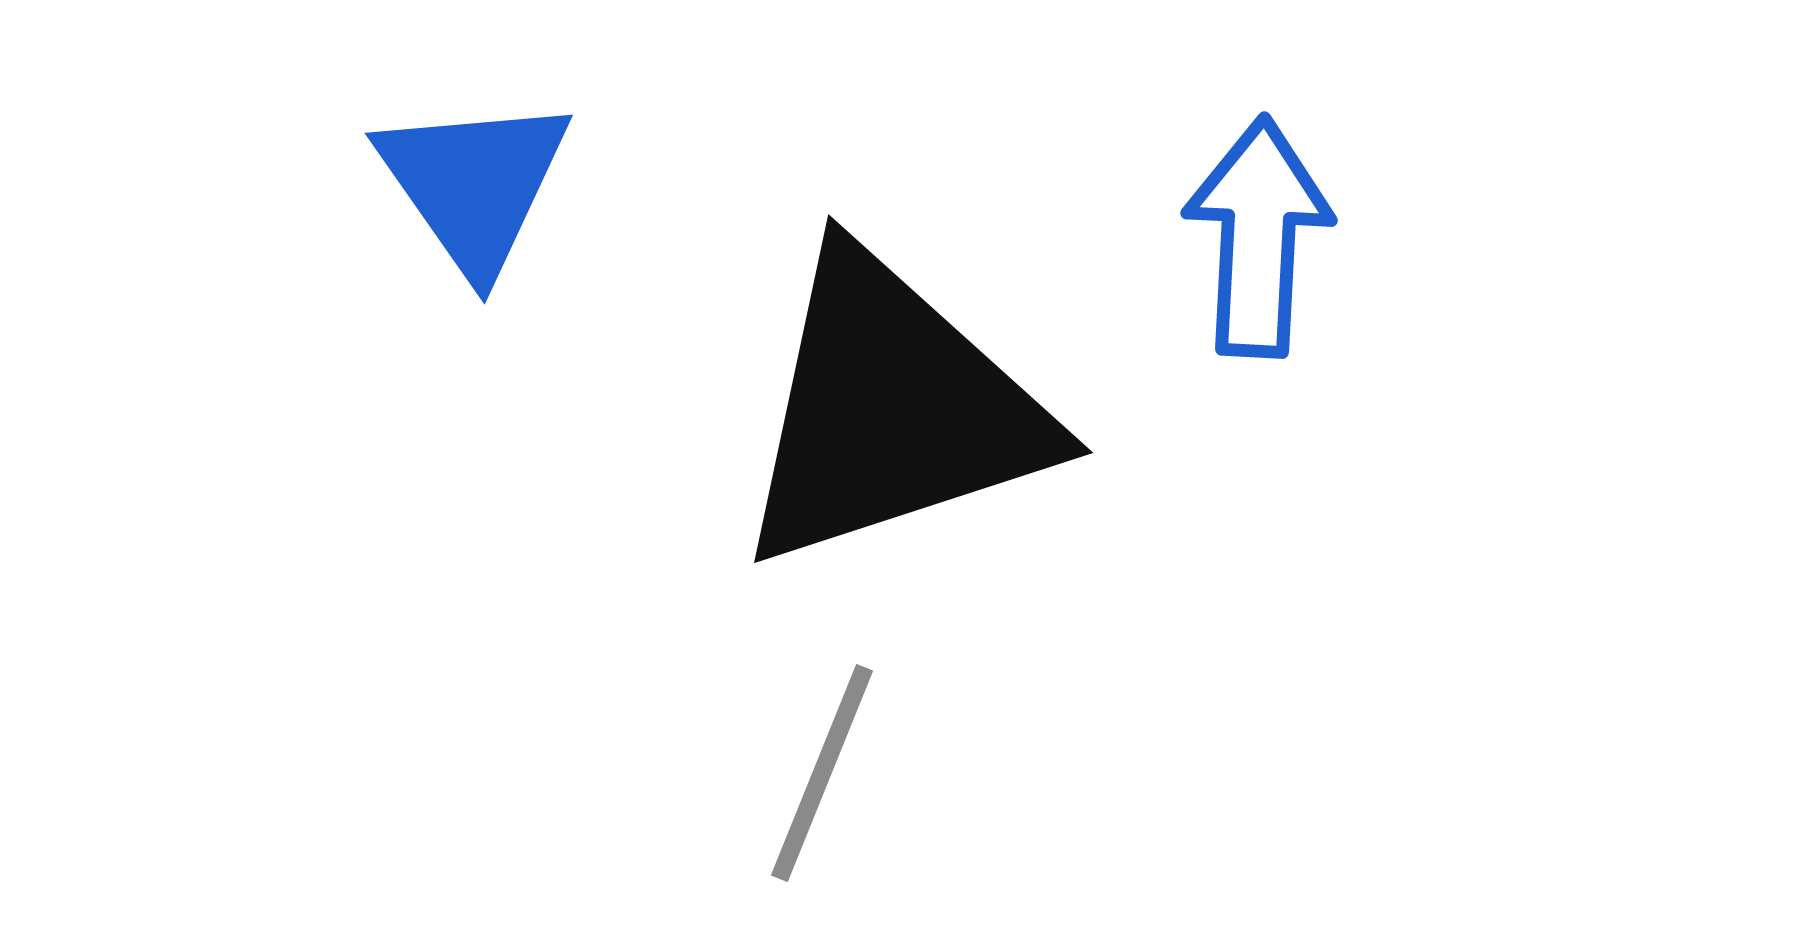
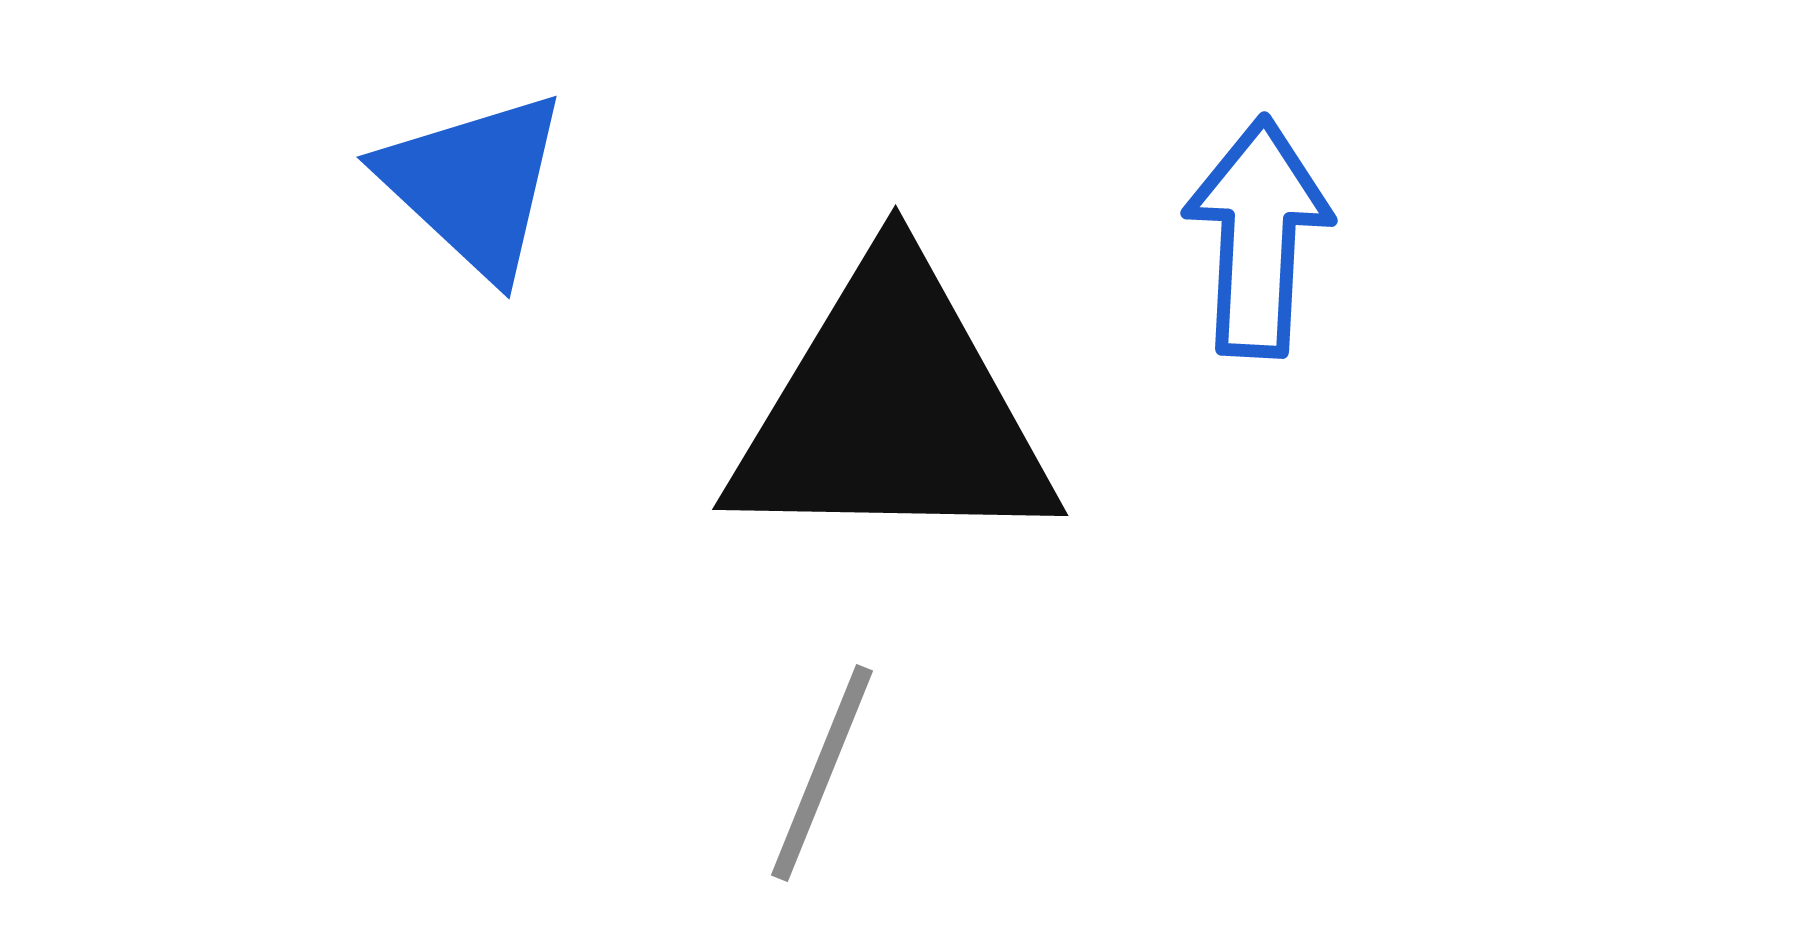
blue triangle: rotated 12 degrees counterclockwise
black triangle: rotated 19 degrees clockwise
